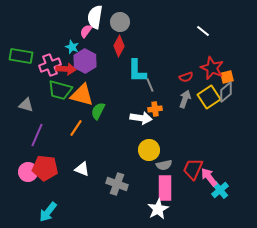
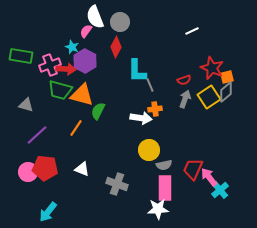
white semicircle: rotated 30 degrees counterclockwise
white line: moved 11 px left; rotated 64 degrees counterclockwise
red diamond: moved 3 px left, 1 px down
red semicircle: moved 2 px left, 3 px down
purple line: rotated 25 degrees clockwise
white star: rotated 25 degrees clockwise
